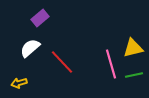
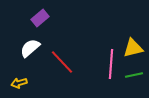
pink line: rotated 20 degrees clockwise
